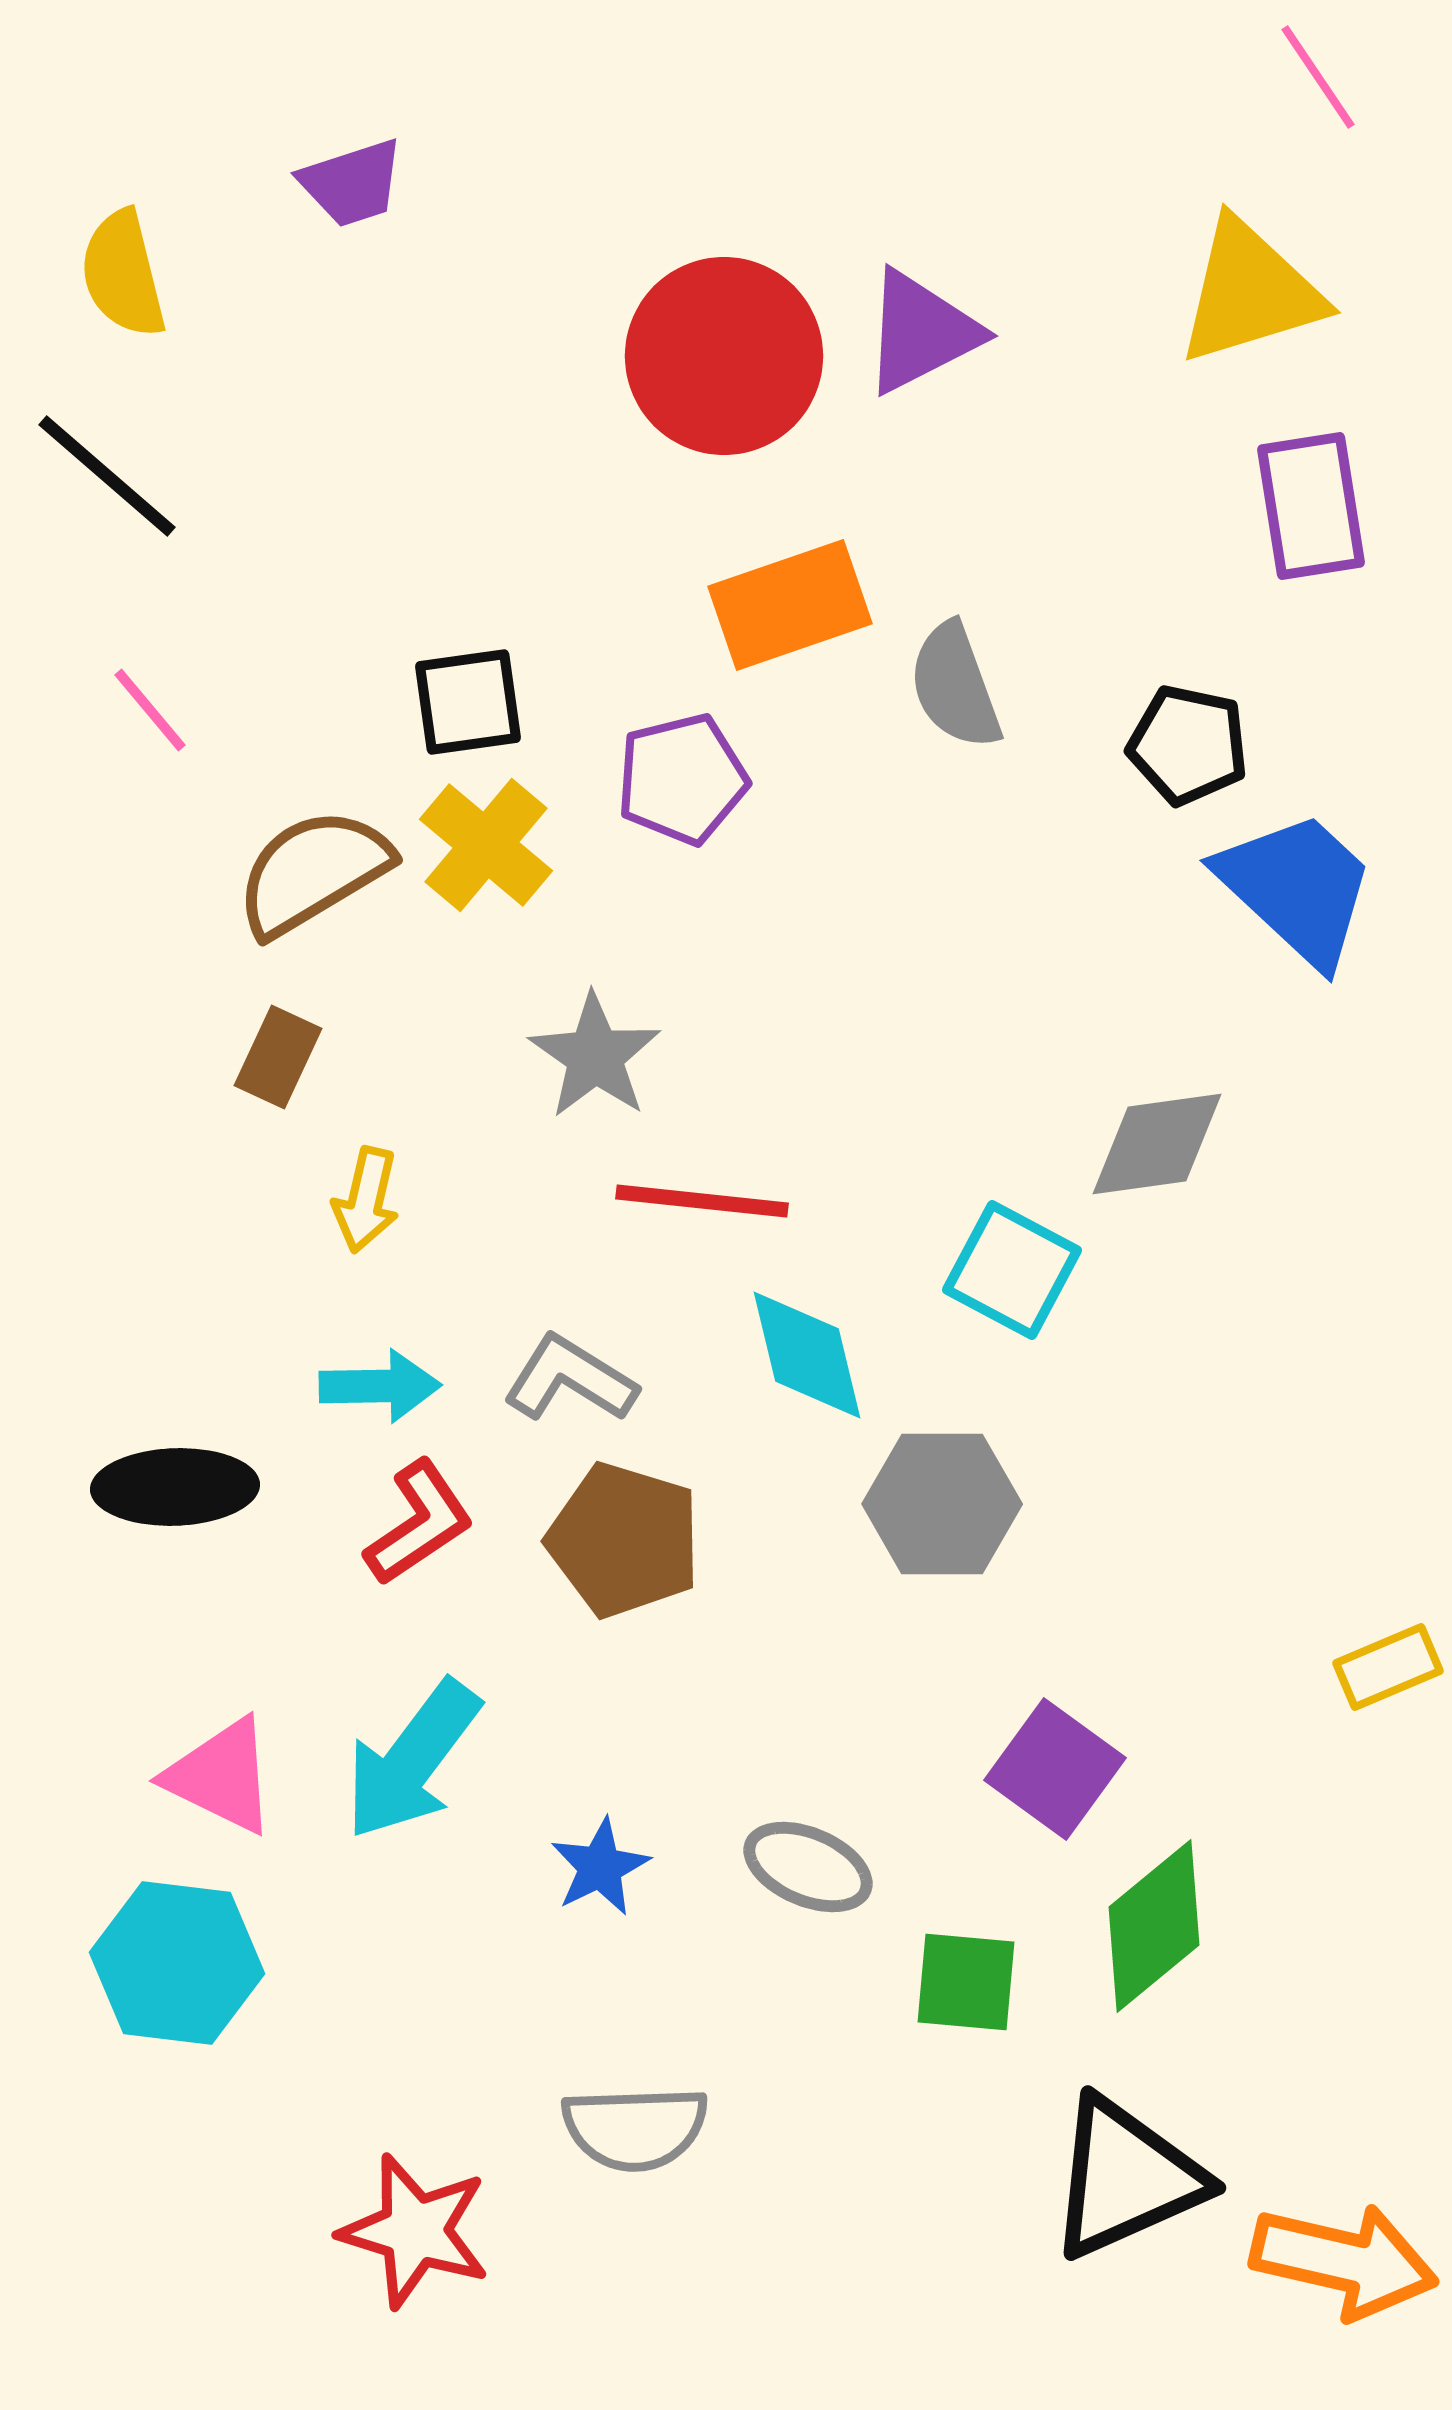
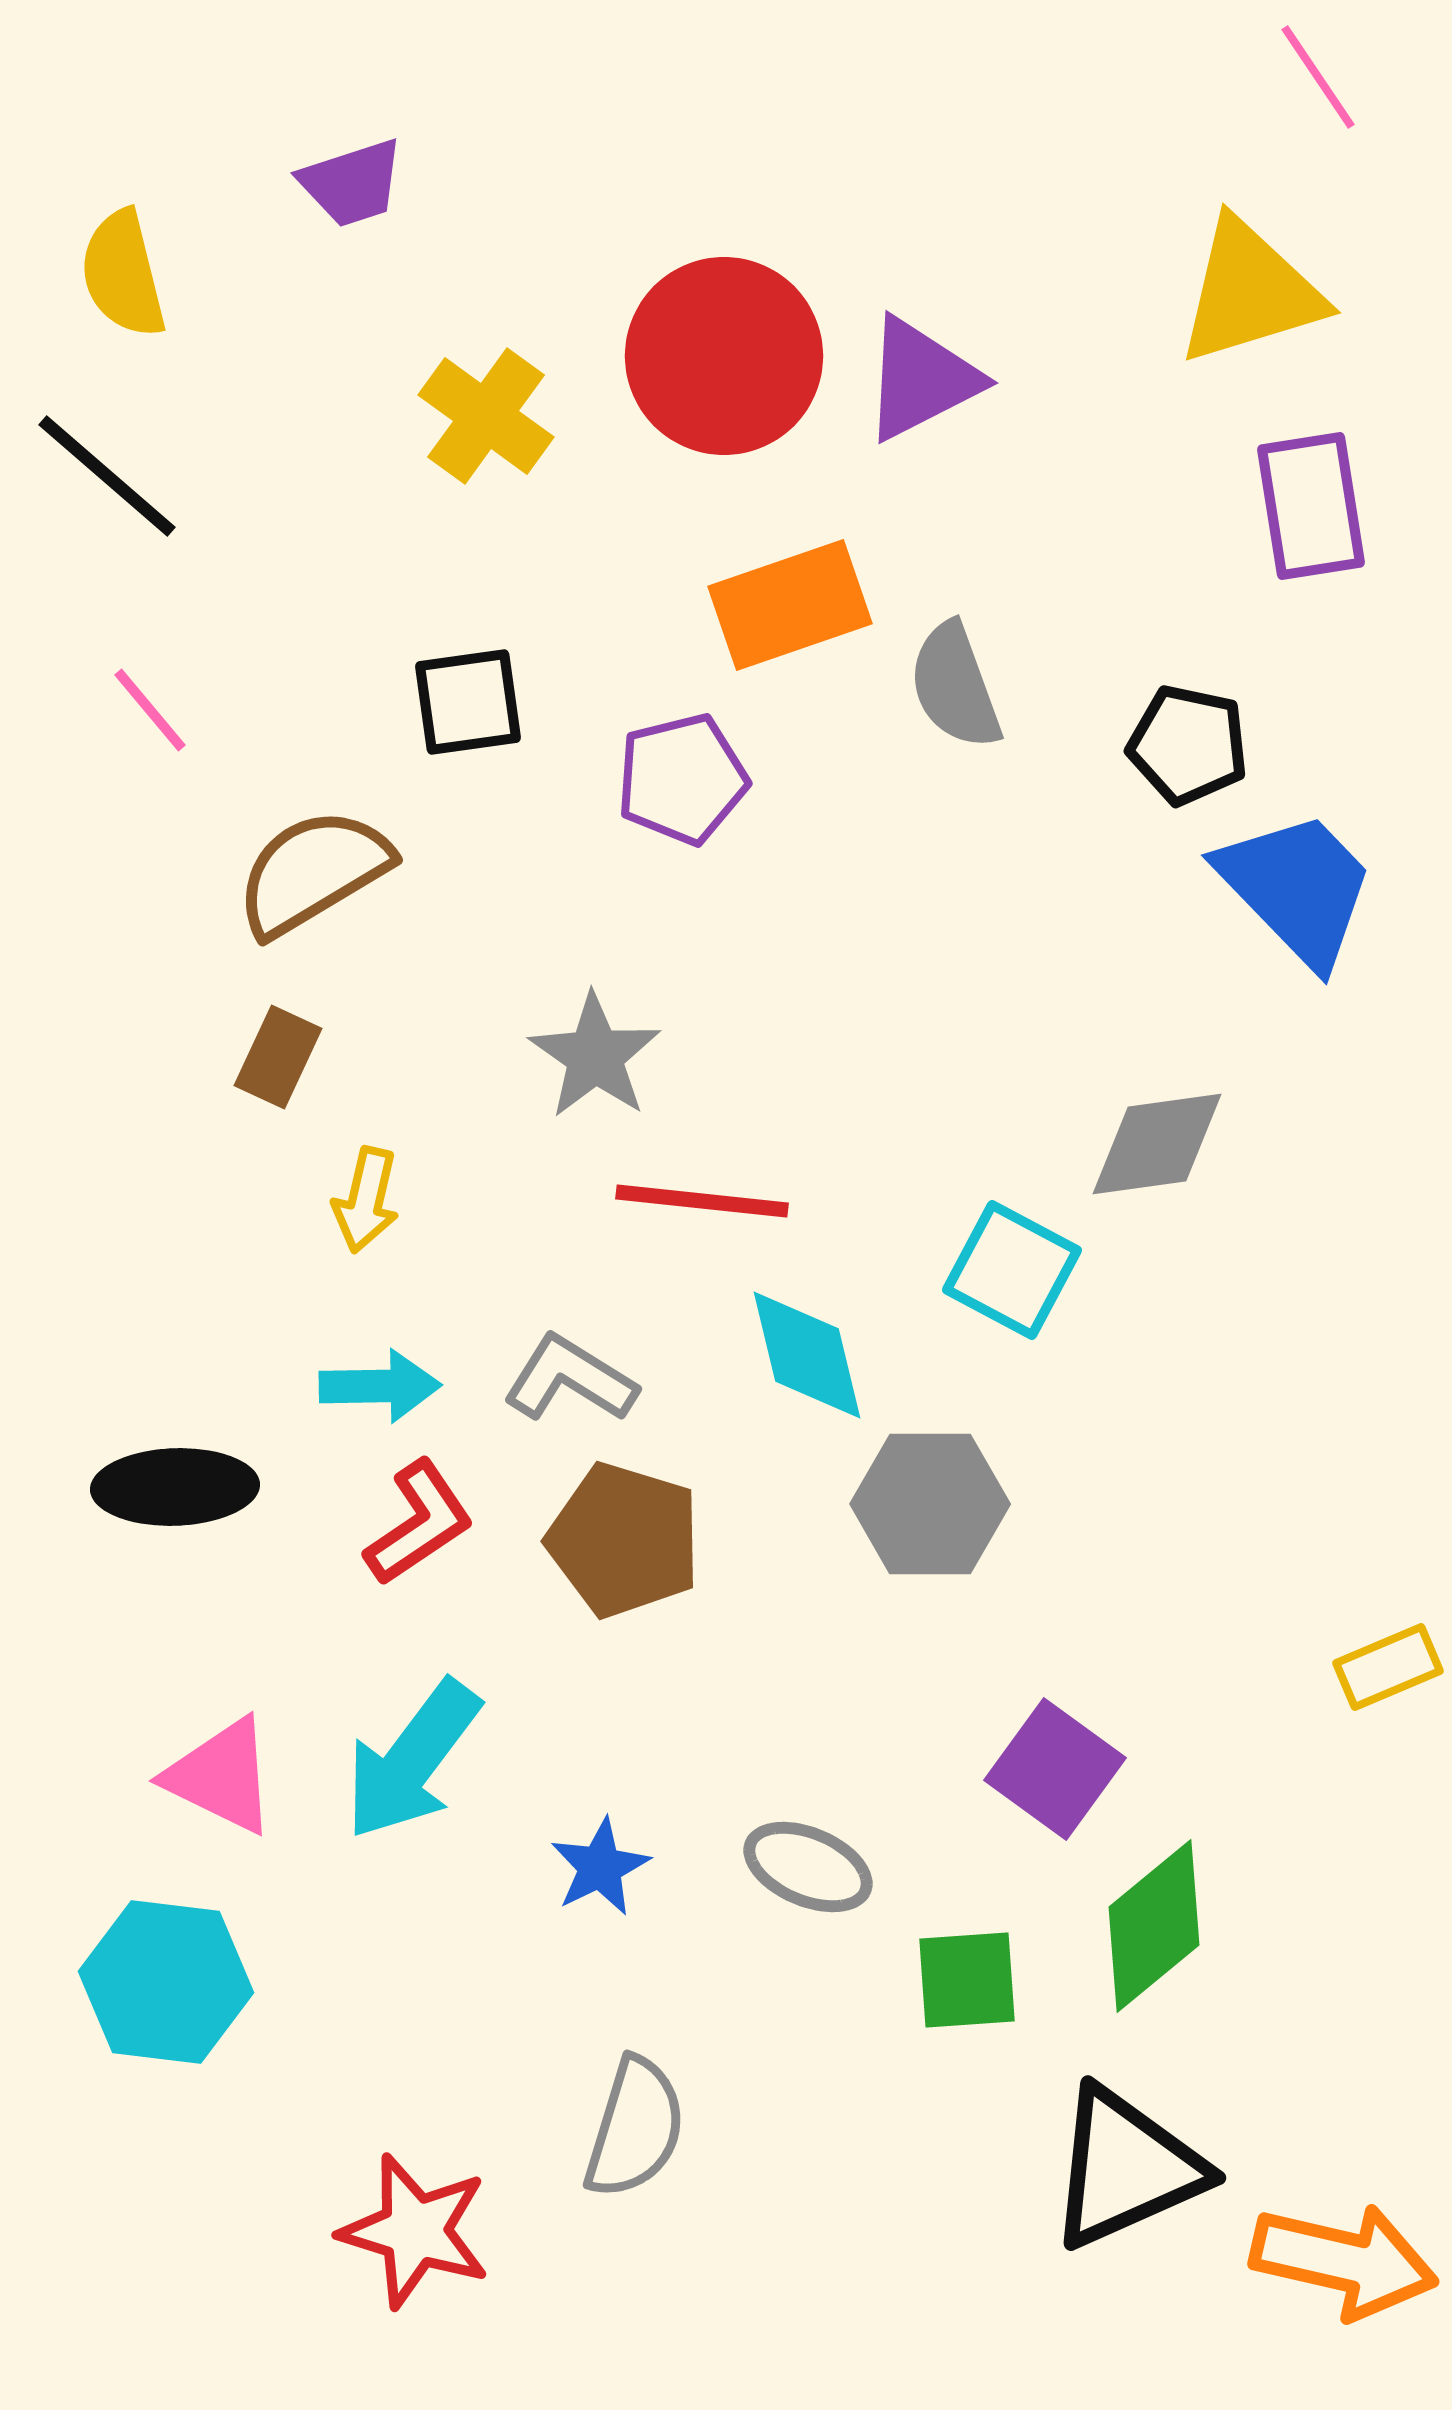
purple triangle at (921, 332): moved 47 px down
yellow cross at (486, 845): moved 429 px up; rotated 4 degrees counterclockwise
blue trapezoid at (1297, 888): rotated 3 degrees clockwise
gray hexagon at (942, 1504): moved 12 px left
cyan hexagon at (177, 1963): moved 11 px left, 19 px down
green square at (966, 1982): moved 1 px right, 2 px up; rotated 9 degrees counterclockwise
gray semicircle at (635, 2128): rotated 71 degrees counterclockwise
black triangle at (1126, 2178): moved 10 px up
